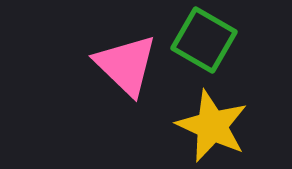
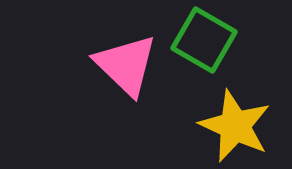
yellow star: moved 23 px right
